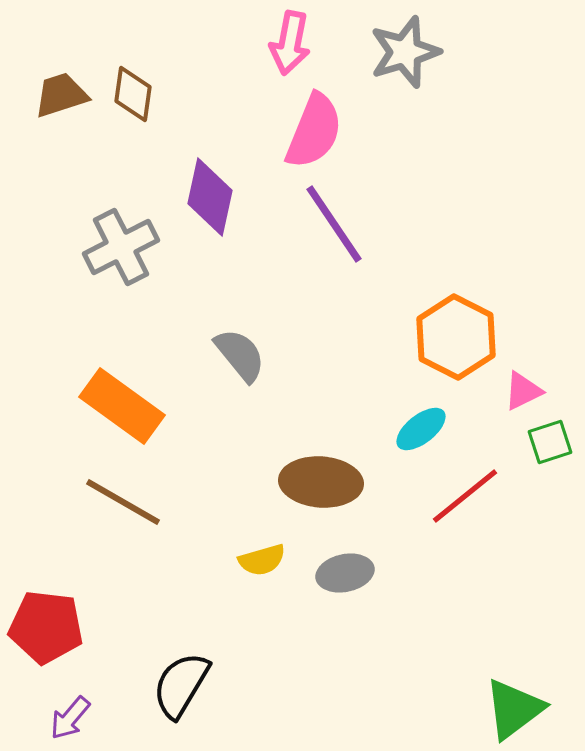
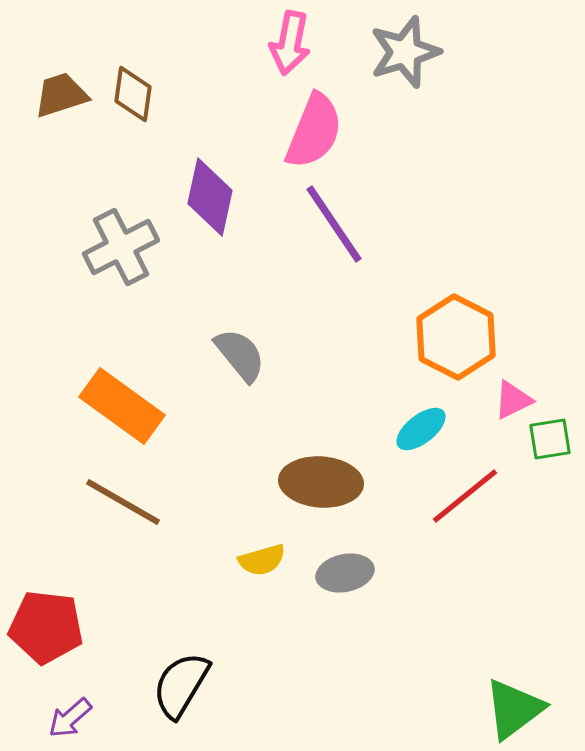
pink triangle: moved 10 px left, 9 px down
green square: moved 3 px up; rotated 9 degrees clockwise
purple arrow: rotated 9 degrees clockwise
